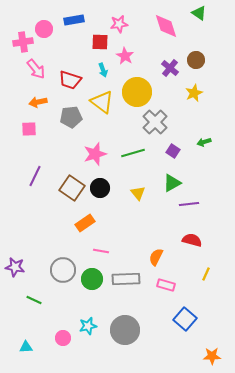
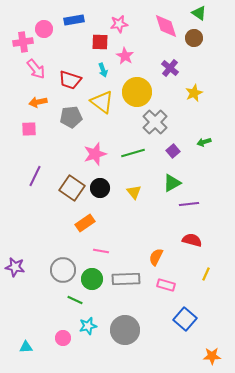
brown circle at (196, 60): moved 2 px left, 22 px up
purple square at (173, 151): rotated 16 degrees clockwise
yellow triangle at (138, 193): moved 4 px left, 1 px up
green line at (34, 300): moved 41 px right
